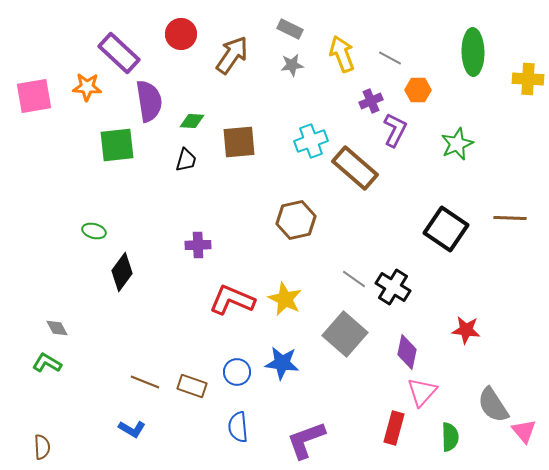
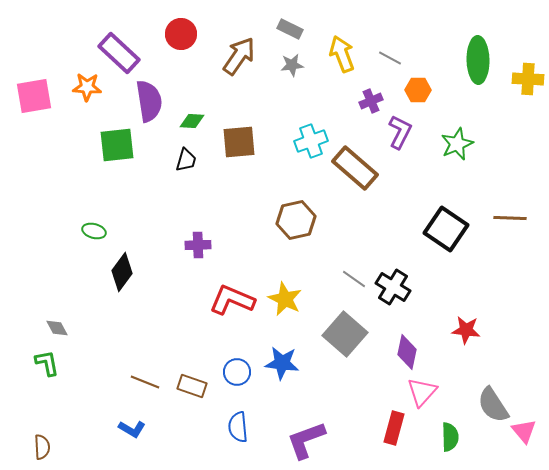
green ellipse at (473, 52): moved 5 px right, 8 px down
brown arrow at (232, 55): moved 7 px right, 1 px down
purple L-shape at (395, 130): moved 5 px right, 2 px down
green L-shape at (47, 363): rotated 48 degrees clockwise
